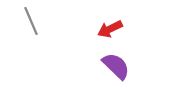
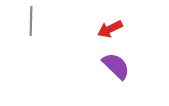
gray line: rotated 24 degrees clockwise
